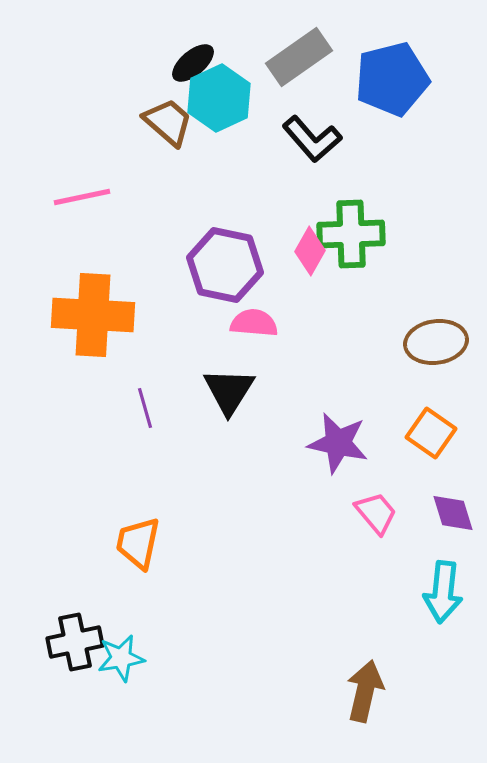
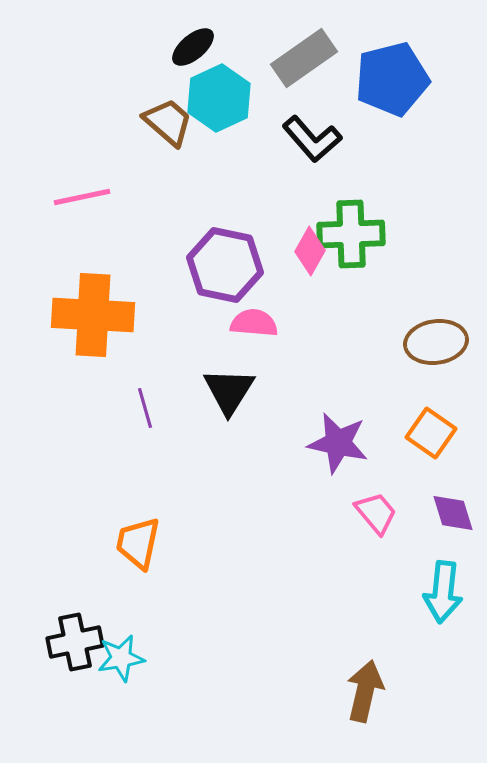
gray rectangle: moved 5 px right, 1 px down
black ellipse: moved 16 px up
